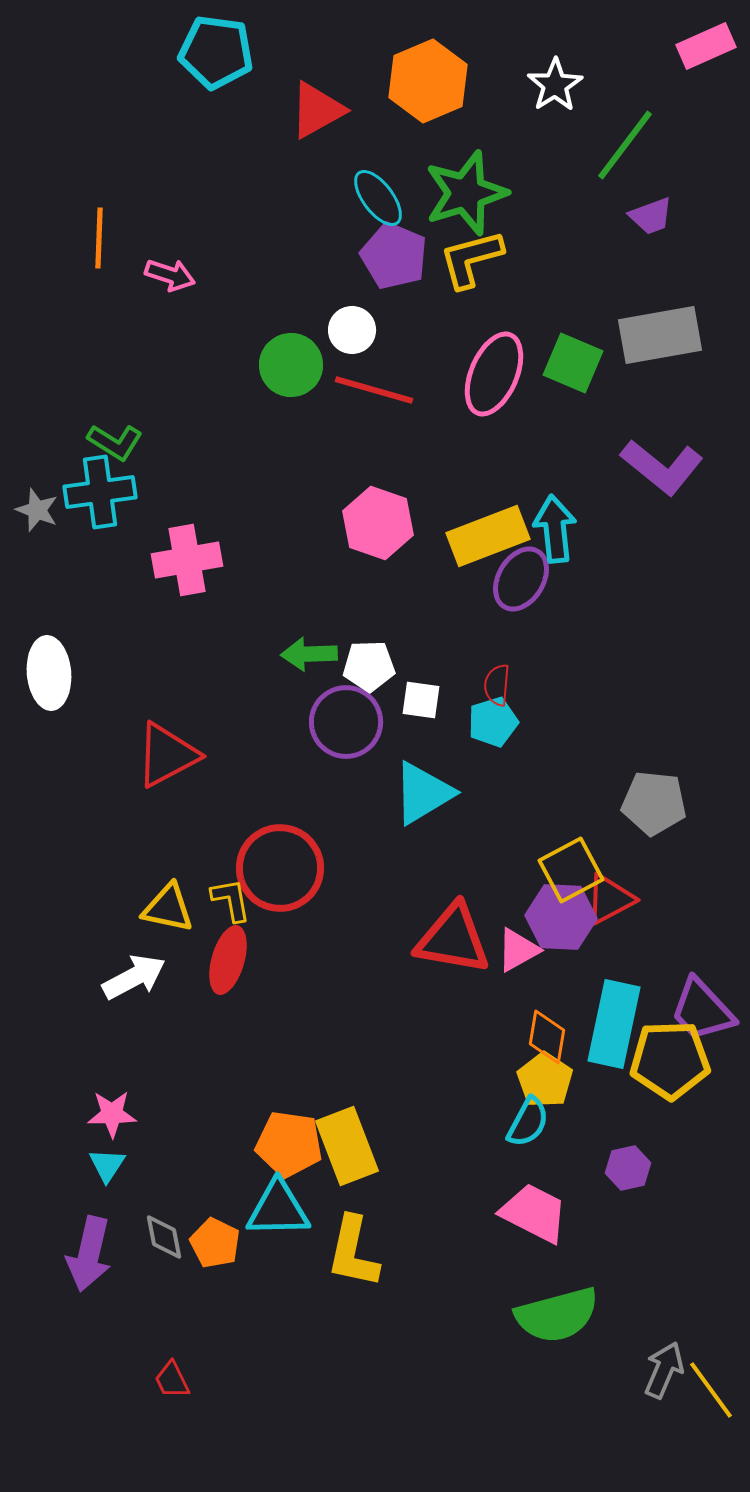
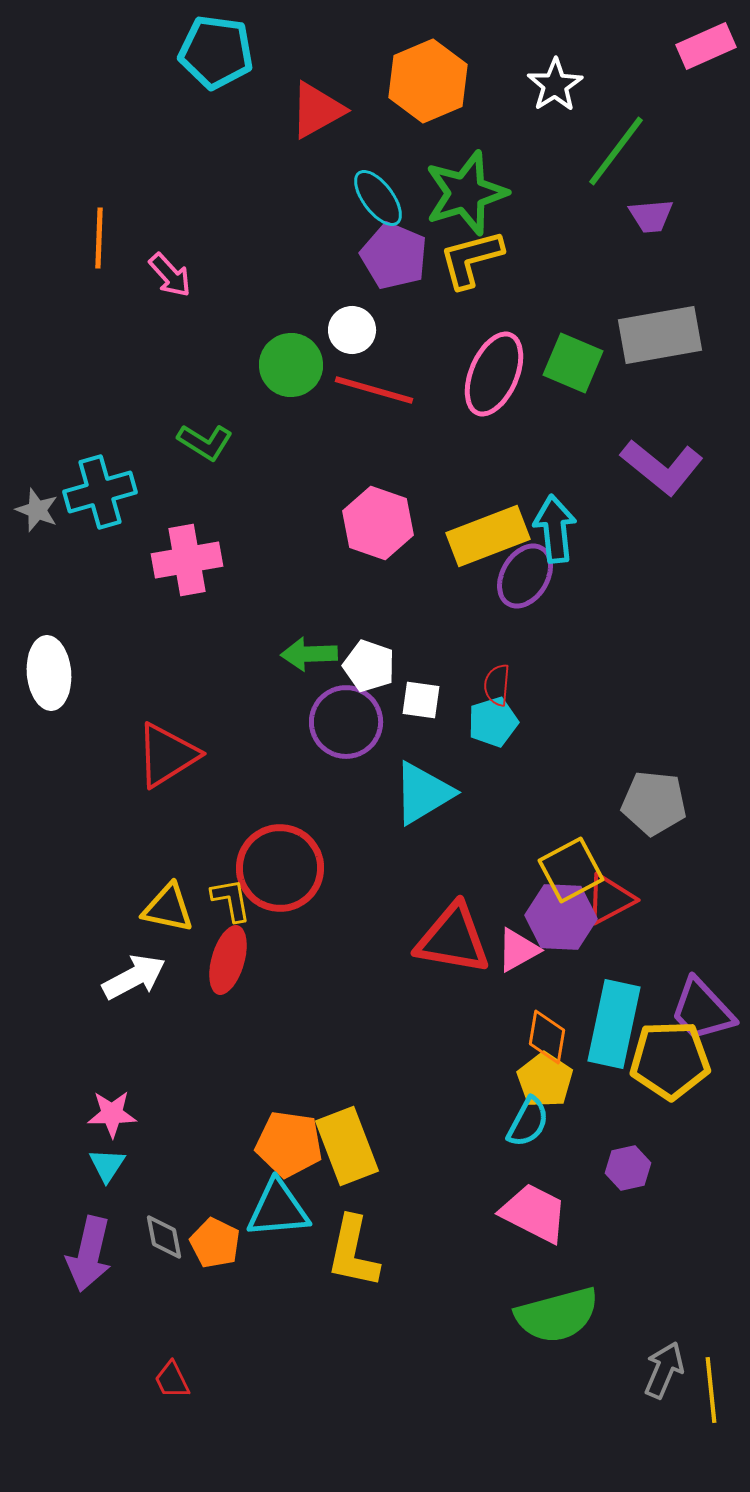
green line at (625, 145): moved 9 px left, 6 px down
purple trapezoid at (651, 216): rotated 15 degrees clockwise
pink arrow at (170, 275): rotated 30 degrees clockwise
green L-shape at (115, 442): moved 90 px right
cyan cross at (100, 492): rotated 8 degrees counterclockwise
purple ellipse at (521, 579): moved 4 px right, 3 px up
white pentagon at (369, 666): rotated 21 degrees clockwise
red triangle at (167, 755): rotated 4 degrees counterclockwise
cyan triangle at (278, 1209): rotated 4 degrees counterclockwise
yellow line at (711, 1390): rotated 30 degrees clockwise
